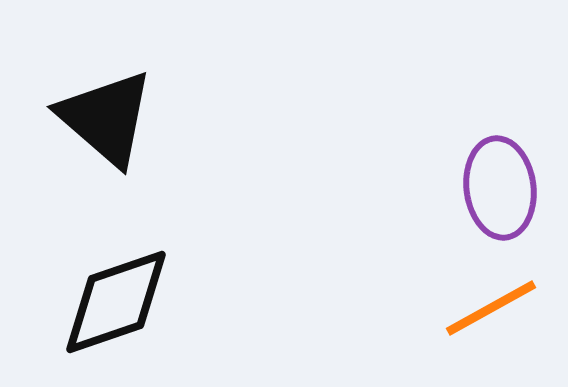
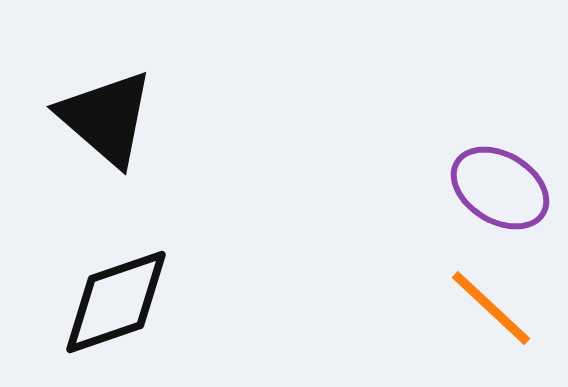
purple ellipse: rotated 52 degrees counterclockwise
orange line: rotated 72 degrees clockwise
